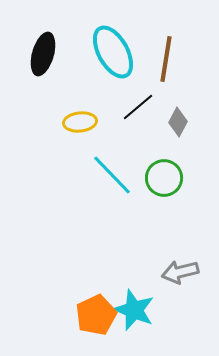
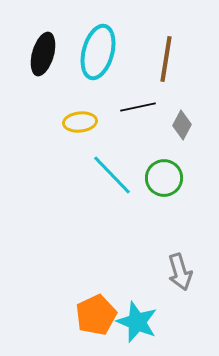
cyan ellipse: moved 15 px left; rotated 44 degrees clockwise
black line: rotated 28 degrees clockwise
gray diamond: moved 4 px right, 3 px down
gray arrow: rotated 93 degrees counterclockwise
cyan star: moved 3 px right, 12 px down
